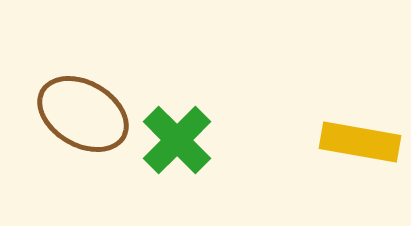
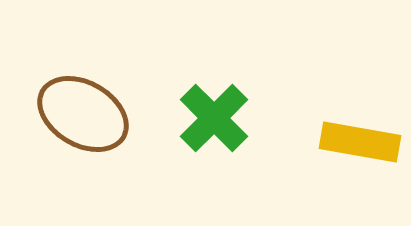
green cross: moved 37 px right, 22 px up
